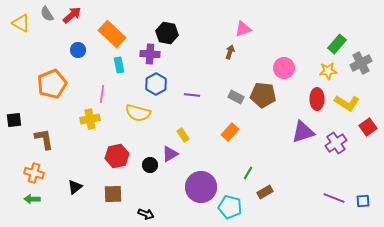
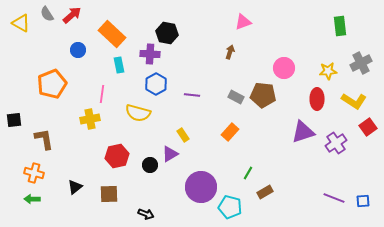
pink triangle at (243, 29): moved 7 px up
green rectangle at (337, 44): moved 3 px right, 18 px up; rotated 48 degrees counterclockwise
yellow L-shape at (347, 103): moved 7 px right, 2 px up
brown square at (113, 194): moved 4 px left
